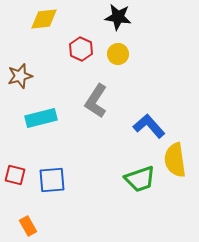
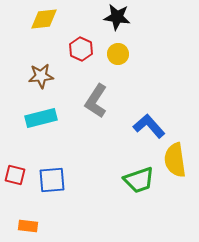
black star: moved 1 px left
brown star: moved 21 px right; rotated 10 degrees clockwise
green trapezoid: moved 1 px left, 1 px down
orange rectangle: rotated 54 degrees counterclockwise
